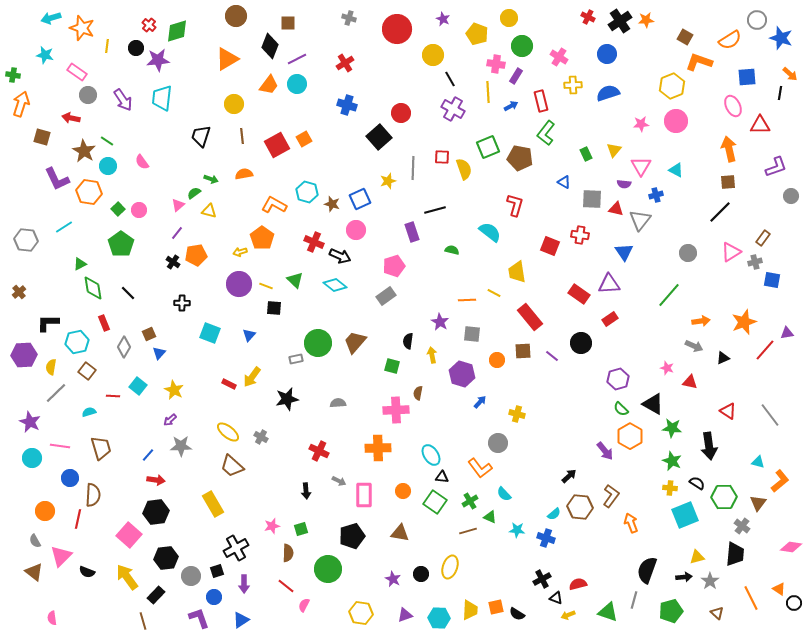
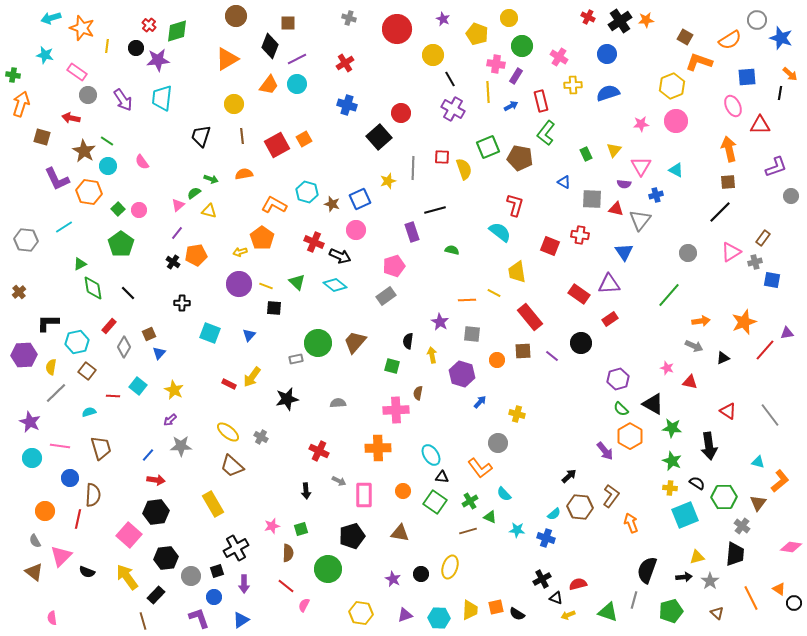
cyan semicircle at (490, 232): moved 10 px right
green triangle at (295, 280): moved 2 px right, 2 px down
red rectangle at (104, 323): moved 5 px right, 3 px down; rotated 63 degrees clockwise
